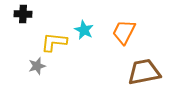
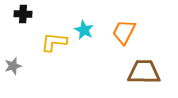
gray star: moved 24 px left
brown trapezoid: rotated 12 degrees clockwise
